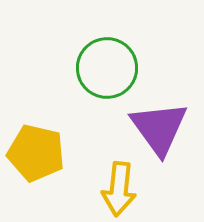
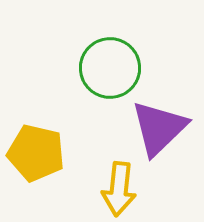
green circle: moved 3 px right
purple triangle: rotated 22 degrees clockwise
